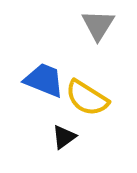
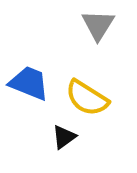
blue trapezoid: moved 15 px left, 3 px down
